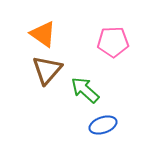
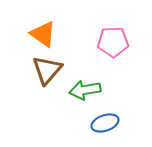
green arrow: rotated 52 degrees counterclockwise
blue ellipse: moved 2 px right, 2 px up
